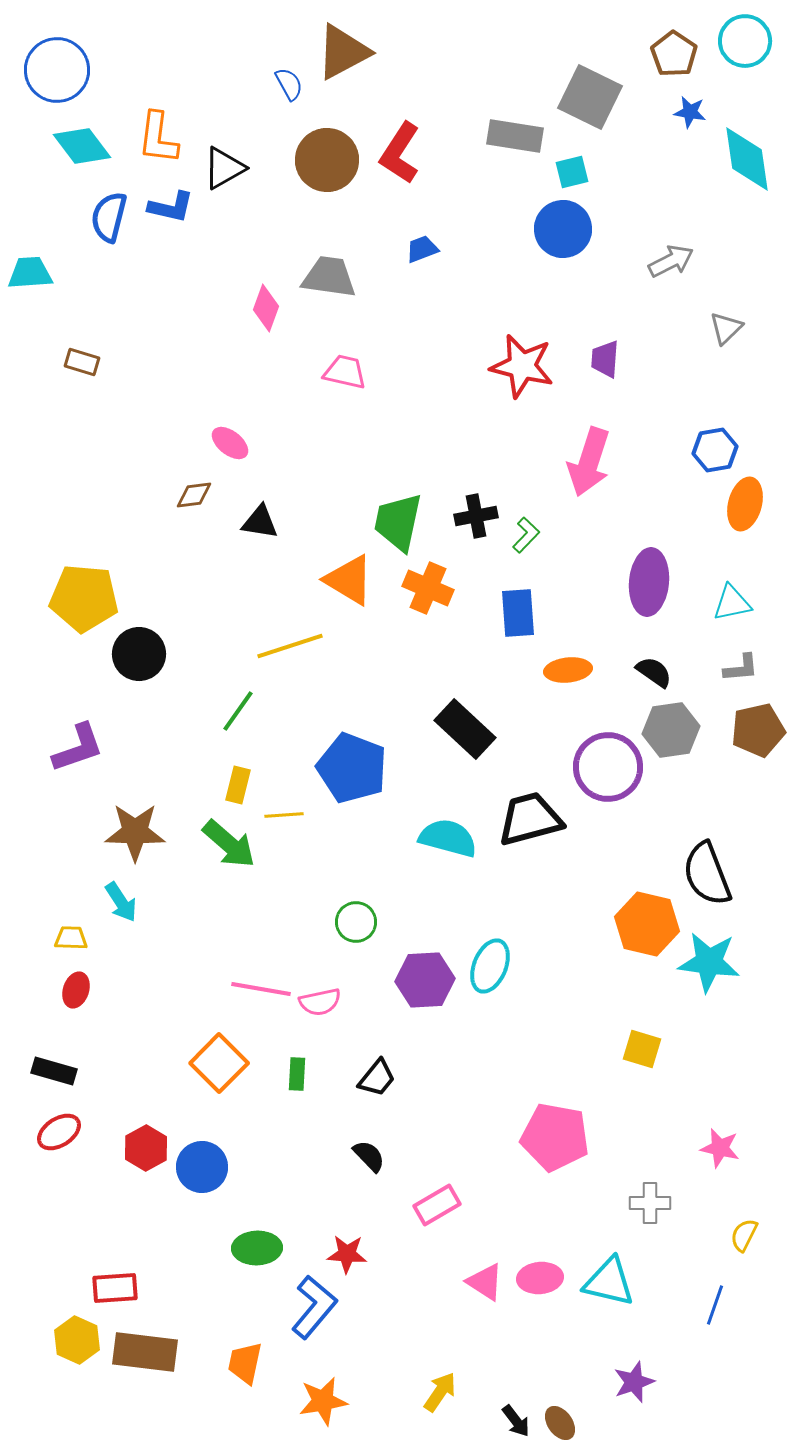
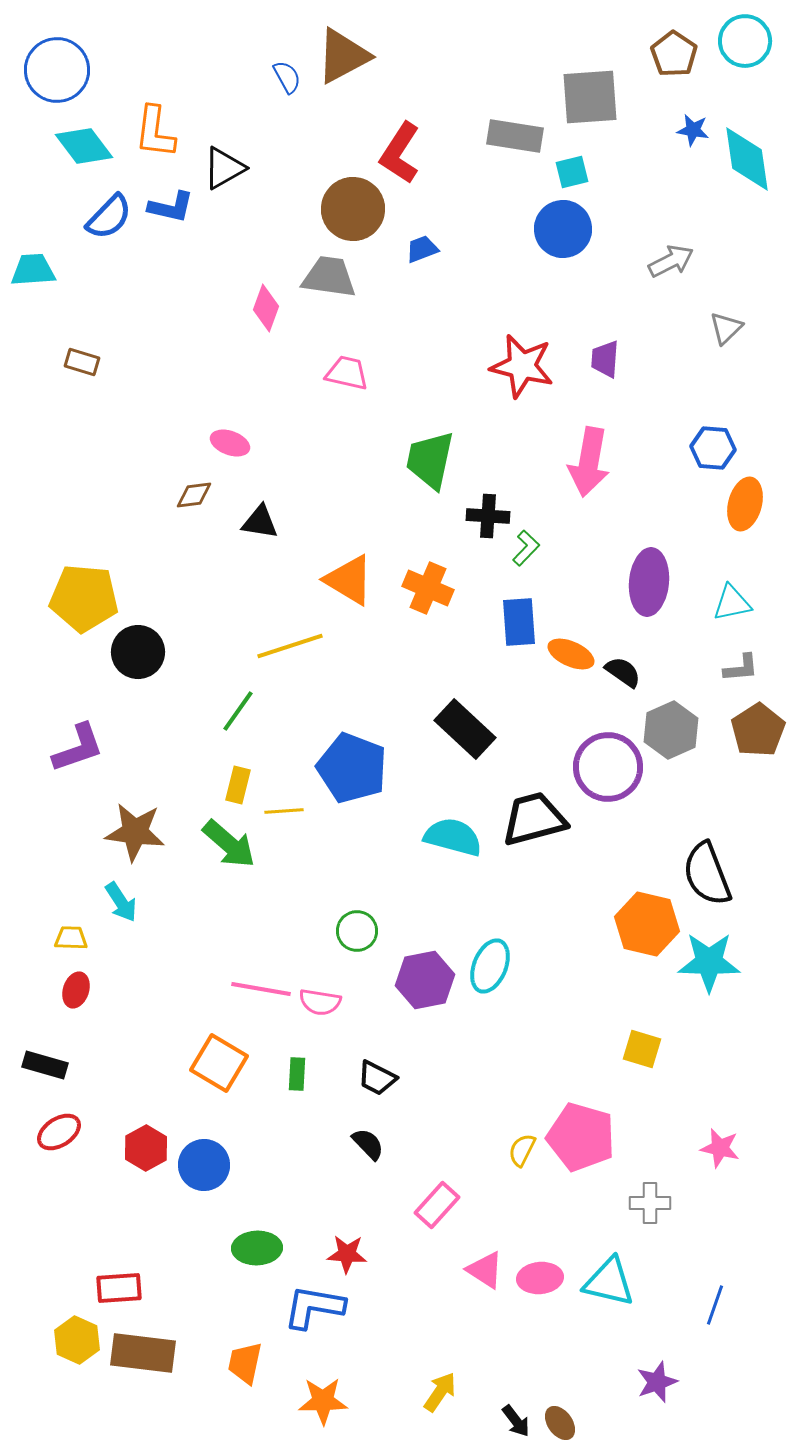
brown triangle at (343, 52): moved 4 px down
blue semicircle at (289, 84): moved 2 px left, 7 px up
gray square at (590, 97): rotated 30 degrees counterclockwise
blue star at (690, 112): moved 3 px right, 18 px down
orange L-shape at (158, 138): moved 3 px left, 6 px up
cyan diamond at (82, 146): moved 2 px right
brown circle at (327, 160): moved 26 px right, 49 px down
blue semicircle at (109, 217): rotated 150 degrees counterclockwise
cyan trapezoid at (30, 273): moved 3 px right, 3 px up
pink trapezoid at (345, 372): moved 2 px right, 1 px down
pink ellipse at (230, 443): rotated 18 degrees counterclockwise
blue hexagon at (715, 450): moved 2 px left, 2 px up; rotated 15 degrees clockwise
pink arrow at (589, 462): rotated 8 degrees counterclockwise
black cross at (476, 516): moved 12 px right; rotated 15 degrees clockwise
green trapezoid at (398, 522): moved 32 px right, 62 px up
green L-shape at (526, 535): moved 13 px down
blue rectangle at (518, 613): moved 1 px right, 9 px down
black circle at (139, 654): moved 1 px left, 2 px up
orange ellipse at (568, 670): moved 3 px right, 16 px up; rotated 30 degrees clockwise
black semicircle at (654, 672): moved 31 px left
gray hexagon at (671, 730): rotated 16 degrees counterclockwise
brown pentagon at (758, 730): rotated 20 degrees counterclockwise
yellow line at (284, 815): moved 4 px up
black trapezoid at (530, 819): moved 4 px right
brown star at (135, 832): rotated 6 degrees clockwise
cyan semicircle at (448, 838): moved 5 px right, 1 px up
green circle at (356, 922): moved 1 px right, 9 px down
cyan star at (709, 962): rotated 6 degrees counterclockwise
purple hexagon at (425, 980): rotated 8 degrees counterclockwise
pink semicircle at (320, 1002): rotated 21 degrees clockwise
orange square at (219, 1063): rotated 14 degrees counterclockwise
black rectangle at (54, 1071): moved 9 px left, 6 px up
black trapezoid at (377, 1078): rotated 78 degrees clockwise
pink pentagon at (555, 1137): moved 26 px right; rotated 6 degrees clockwise
black semicircle at (369, 1156): moved 1 px left, 12 px up
blue circle at (202, 1167): moved 2 px right, 2 px up
pink rectangle at (437, 1205): rotated 18 degrees counterclockwise
yellow semicircle at (744, 1235): moved 222 px left, 85 px up
pink triangle at (485, 1282): moved 12 px up
red rectangle at (115, 1288): moved 4 px right
blue L-shape at (314, 1307): rotated 120 degrees counterclockwise
brown rectangle at (145, 1352): moved 2 px left, 1 px down
purple star at (634, 1382): moved 23 px right
orange star at (323, 1401): rotated 9 degrees clockwise
